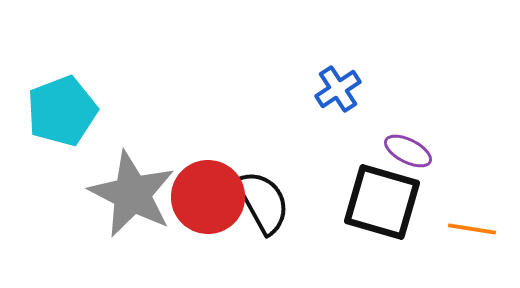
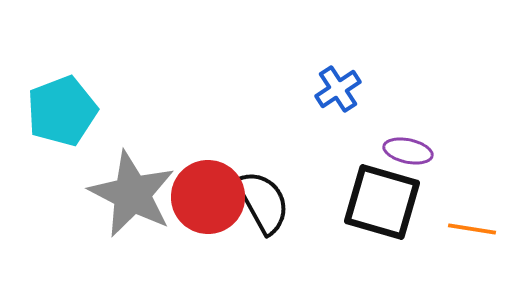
purple ellipse: rotated 15 degrees counterclockwise
